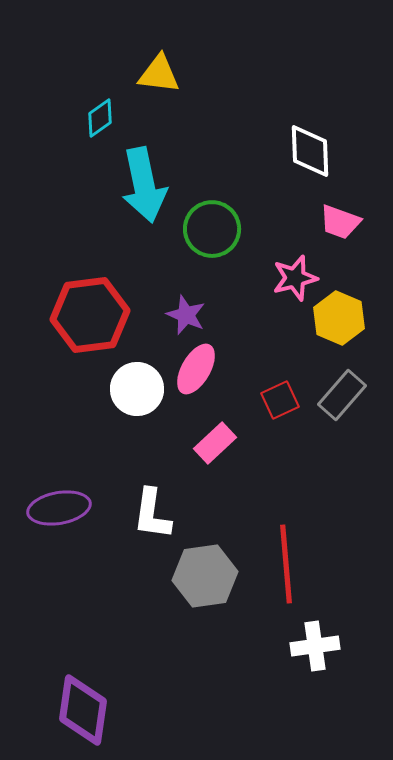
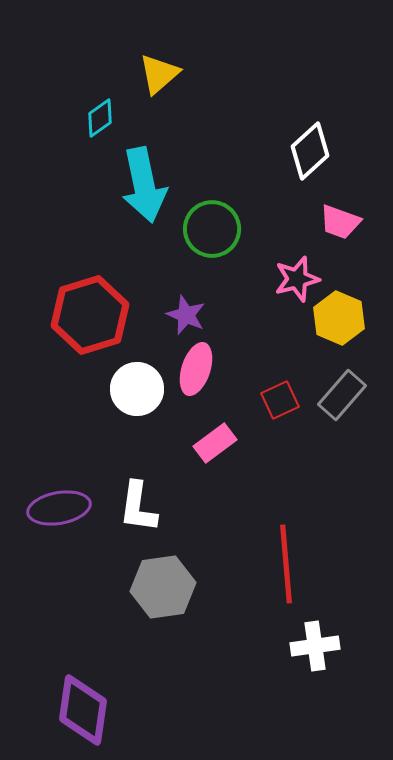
yellow triangle: rotated 48 degrees counterclockwise
white diamond: rotated 50 degrees clockwise
pink star: moved 2 px right, 1 px down
red hexagon: rotated 10 degrees counterclockwise
pink ellipse: rotated 12 degrees counterclockwise
pink rectangle: rotated 6 degrees clockwise
white L-shape: moved 14 px left, 7 px up
gray hexagon: moved 42 px left, 11 px down
